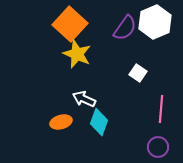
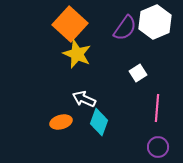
white square: rotated 24 degrees clockwise
pink line: moved 4 px left, 1 px up
